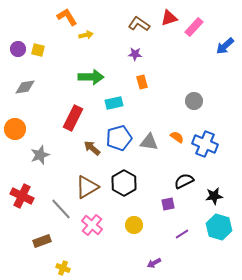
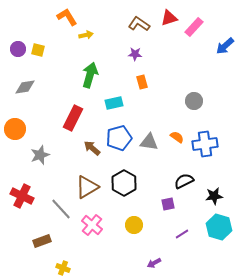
green arrow: moved 1 px left, 2 px up; rotated 75 degrees counterclockwise
blue cross: rotated 30 degrees counterclockwise
